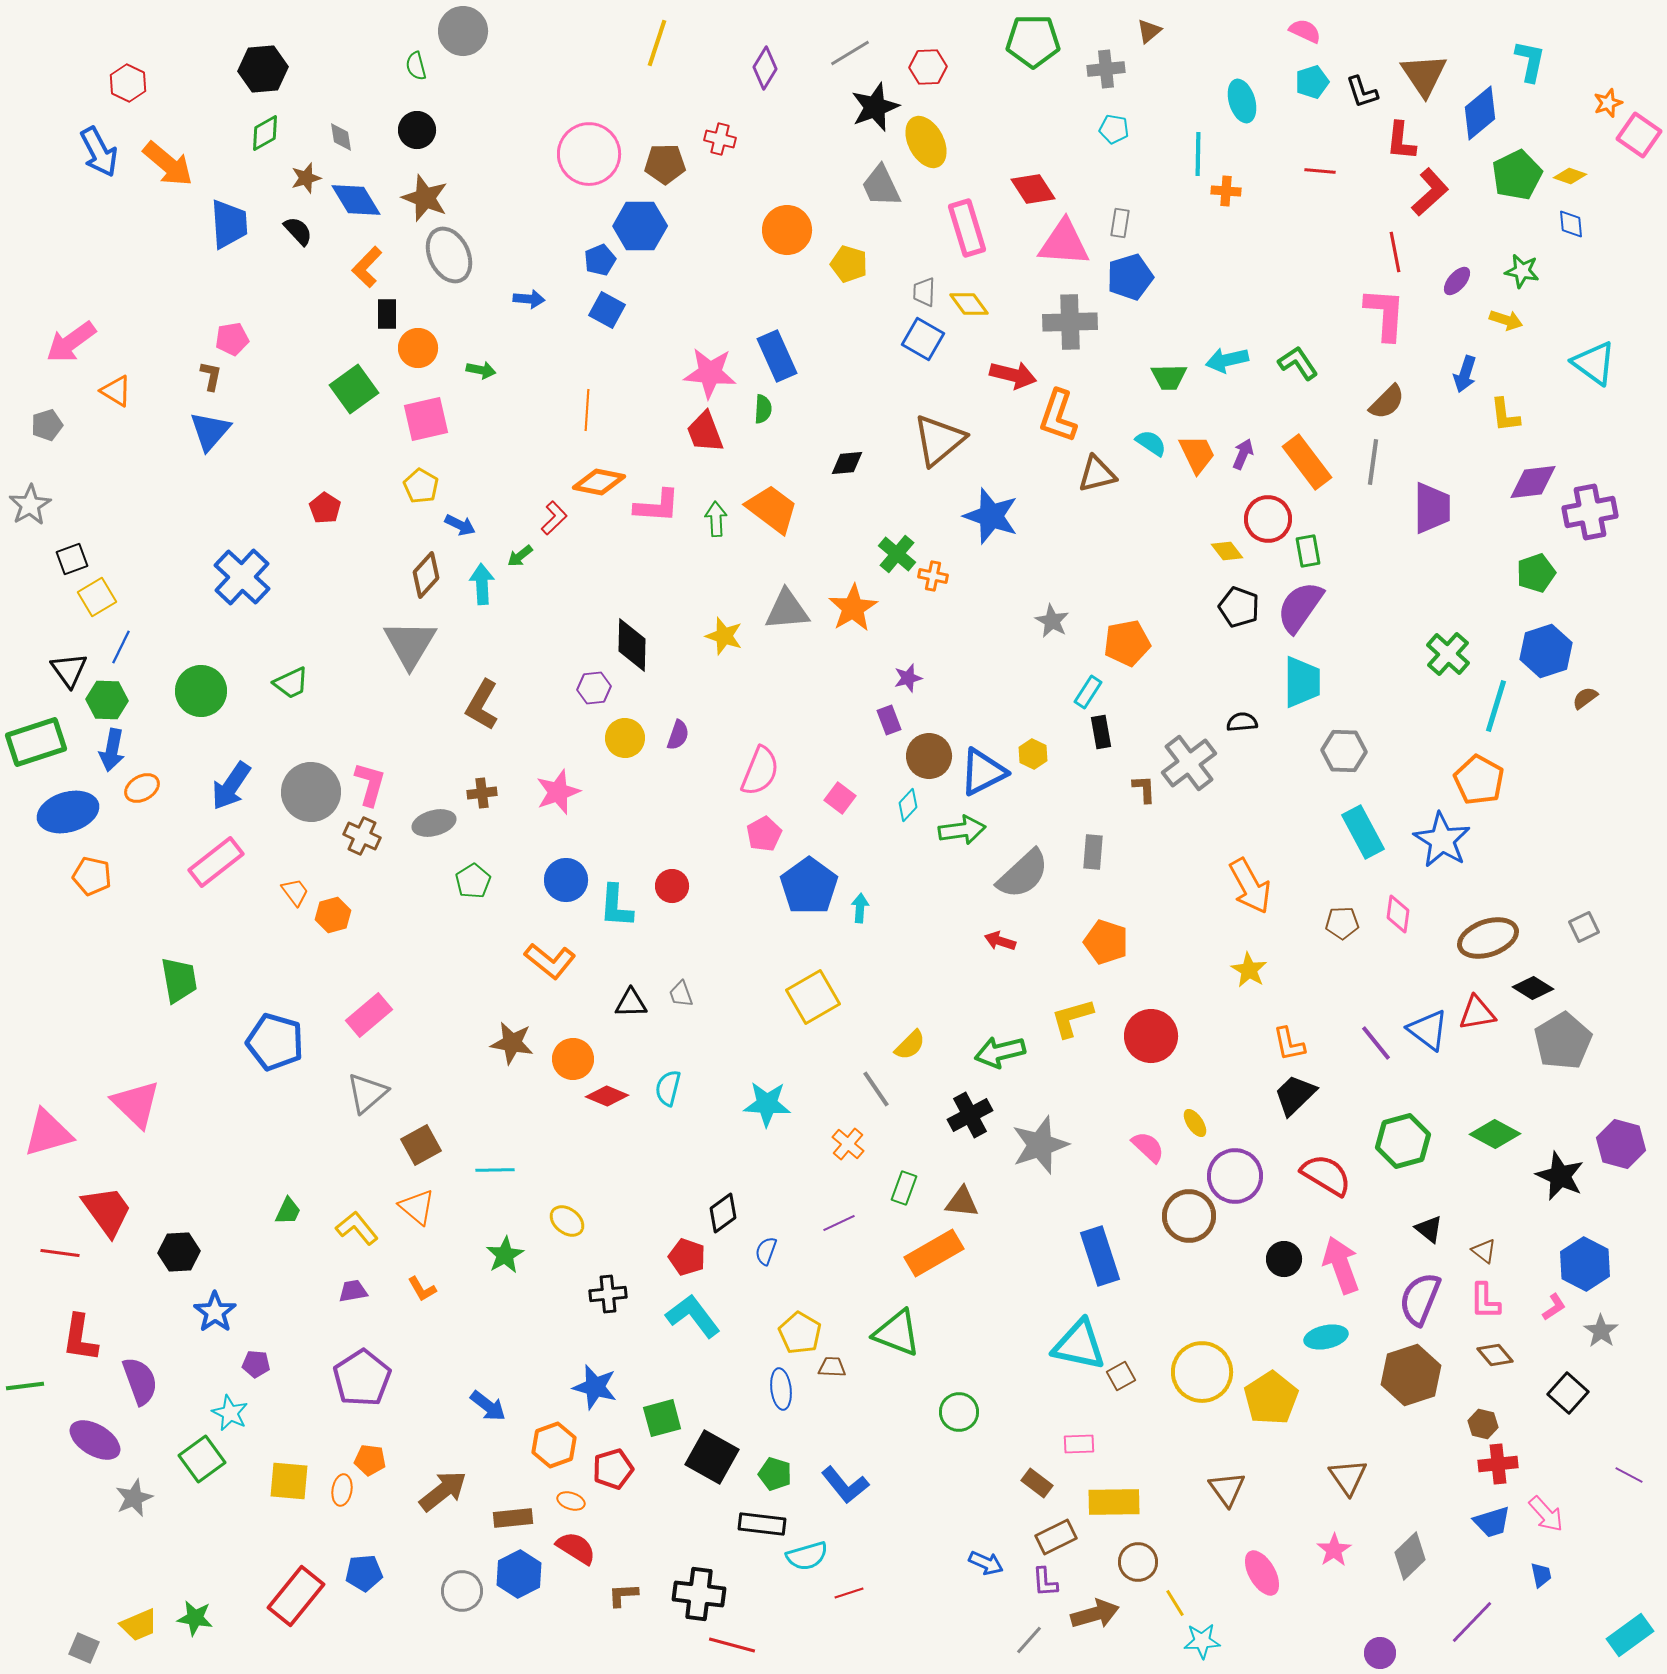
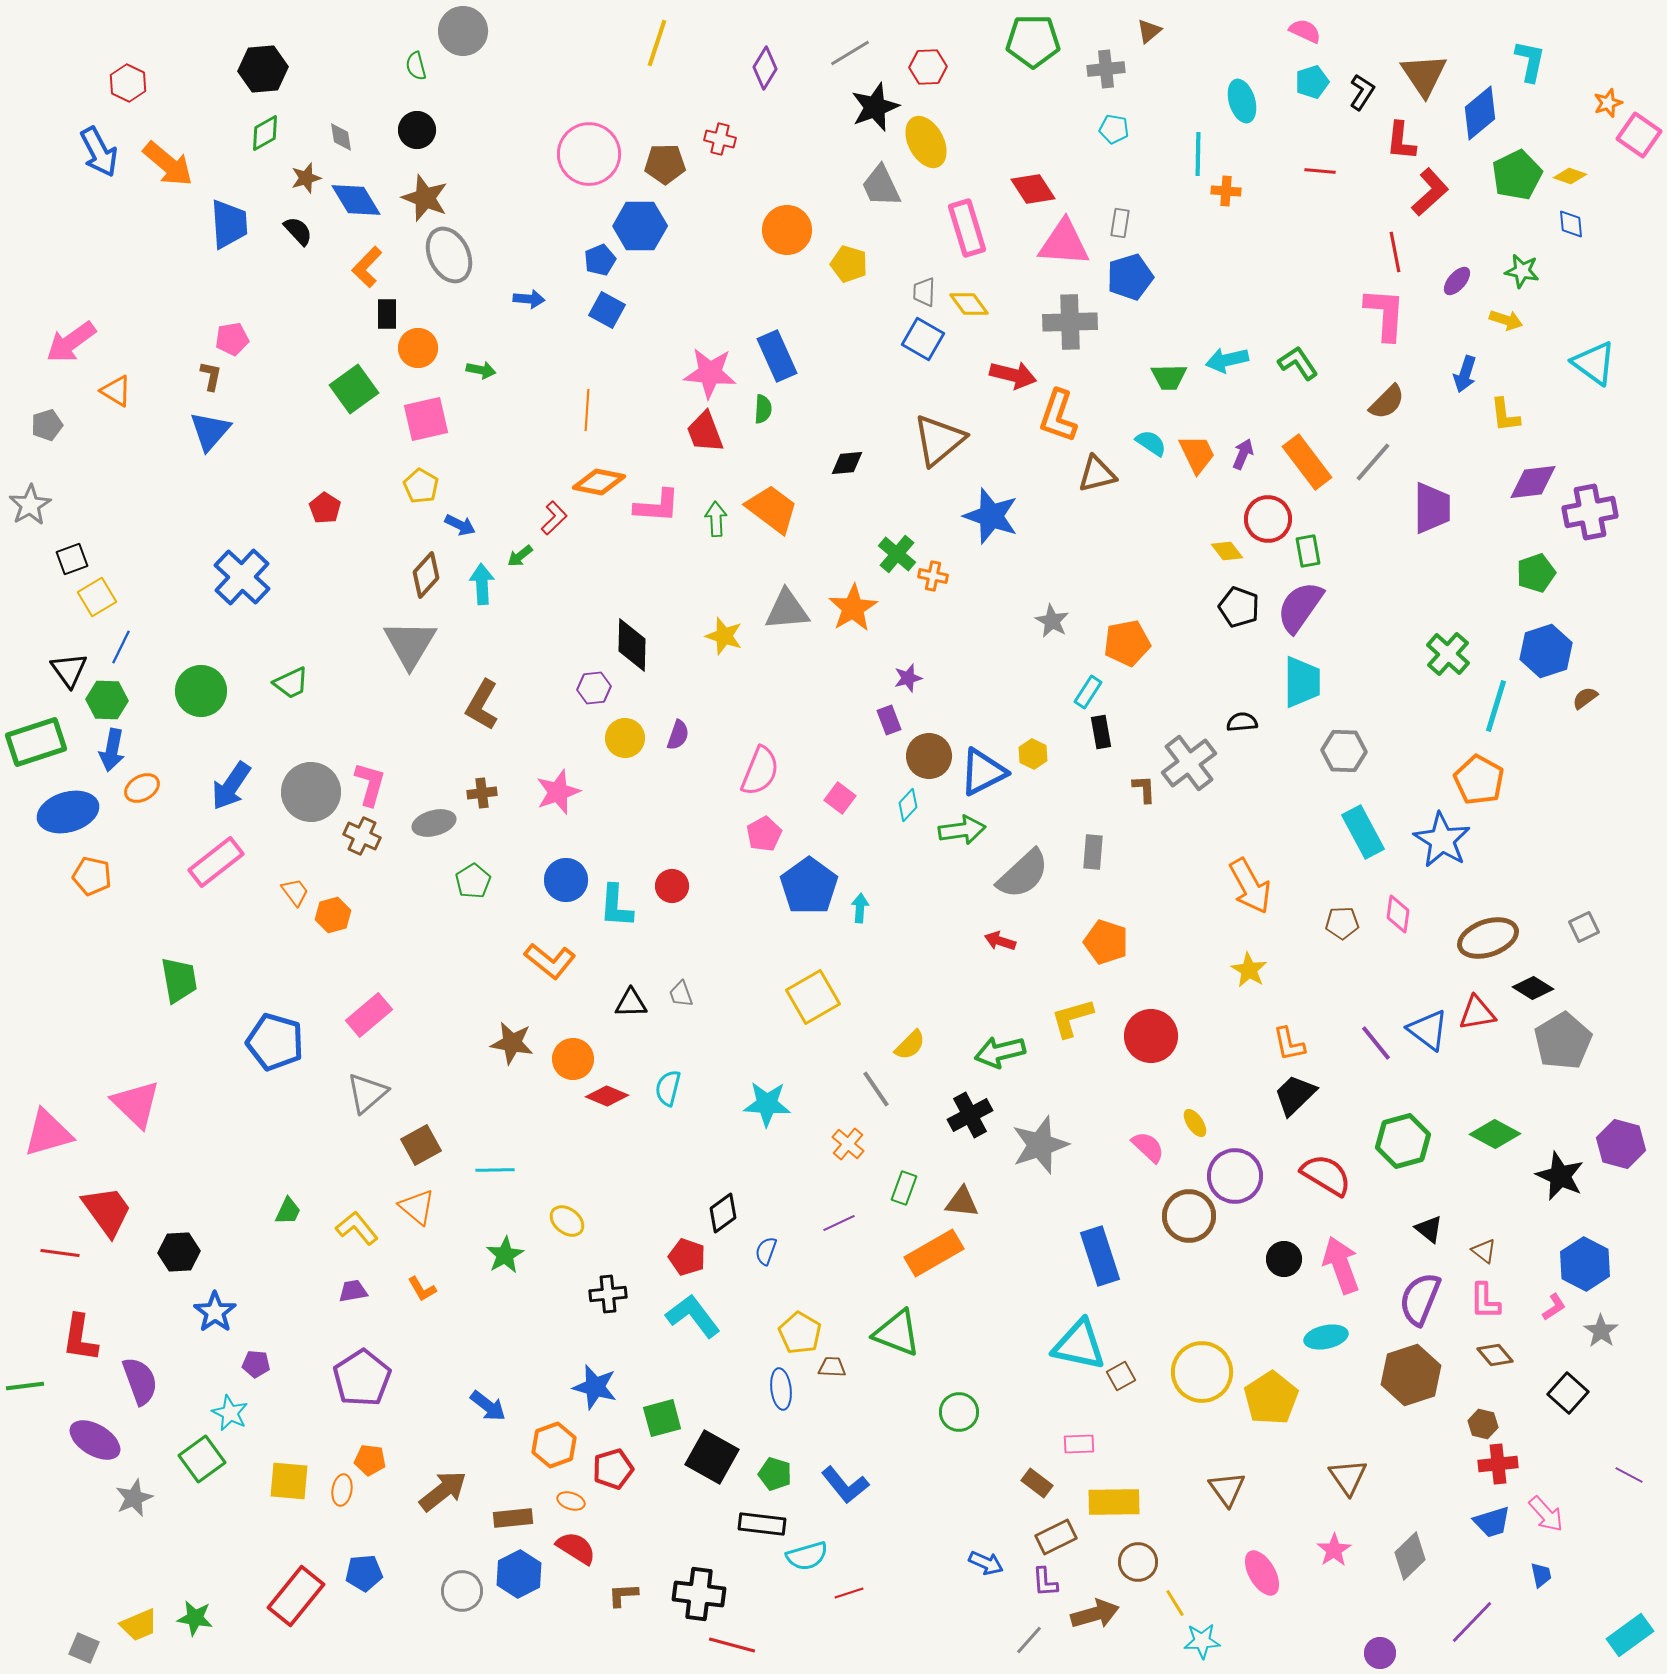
black L-shape at (1362, 92): rotated 129 degrees counterclockwise
gray line at (1373, 462): rotated 33 degrees clockwise
